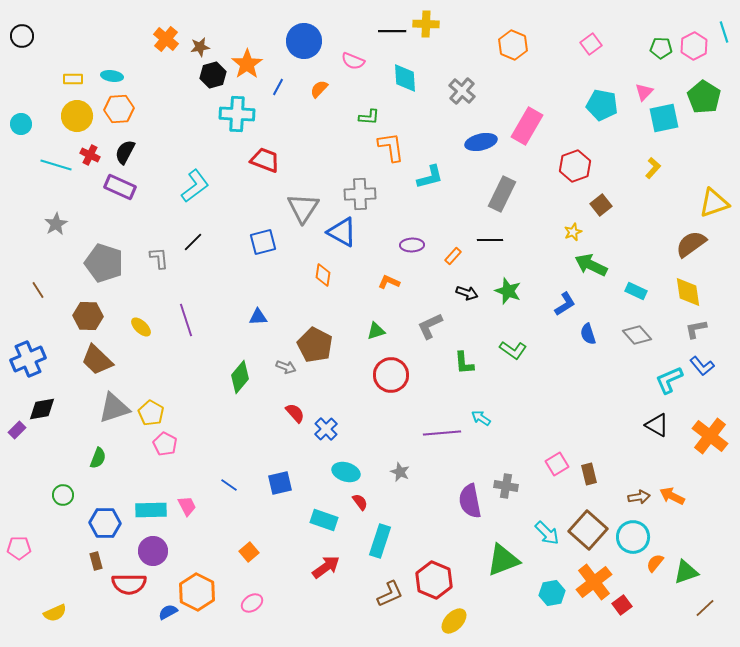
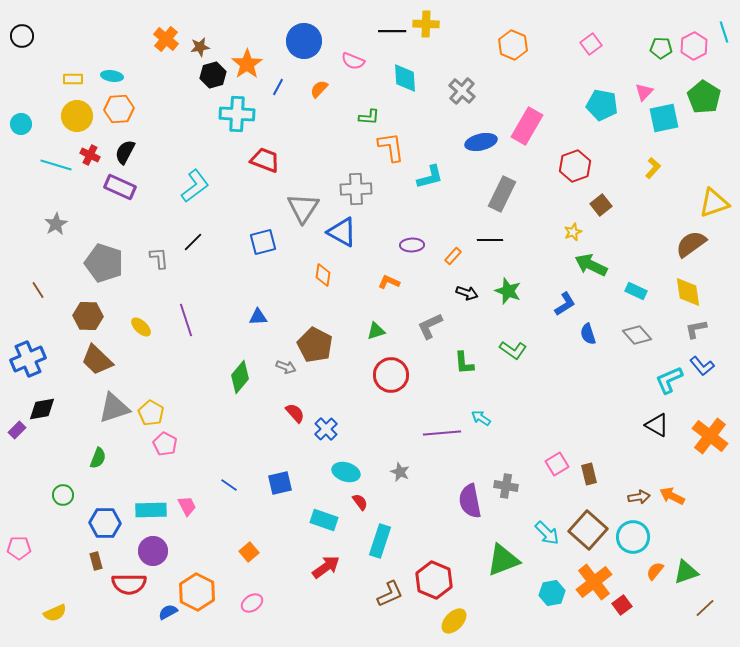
gray cross at (360, 194): moved 4 px left, 5 px up
orange semicircle at (655, 563): moved 8 px down
